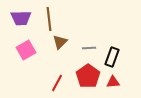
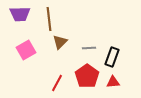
purple trapezoid: moved 1 px left, 4 px up
red pentagon: moved 1 px left
